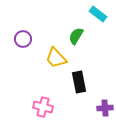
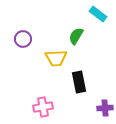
yellow trapezoid: rotated 50 degrees counterclockwise
pink cross: rotated 24 degrees counterclockwise
